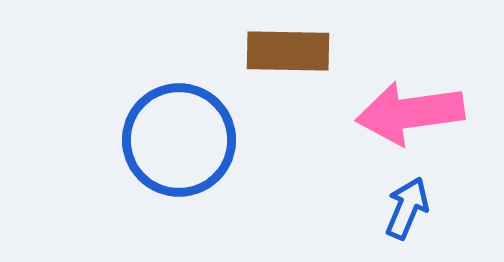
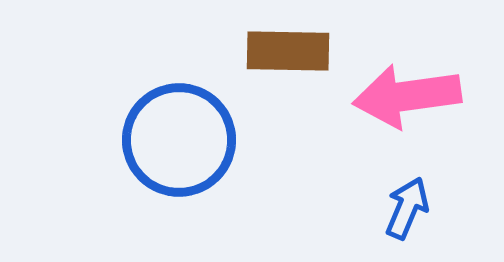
pink arrow: moved 3 px left, 17 px up
